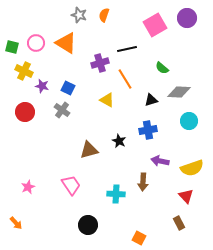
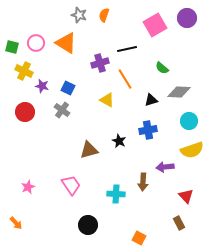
purple arrow: moved 5 px right, 6 px down; rotated 18 degrees counterclockwise
yellow semicircle: moved 18 px up
